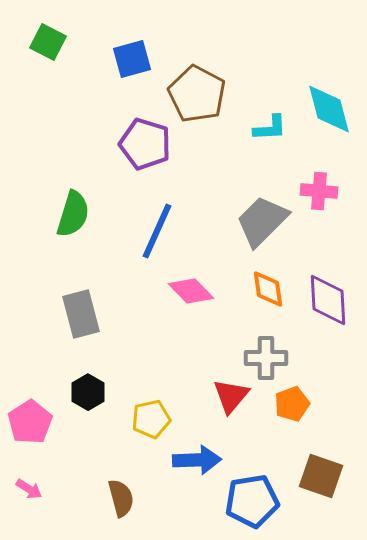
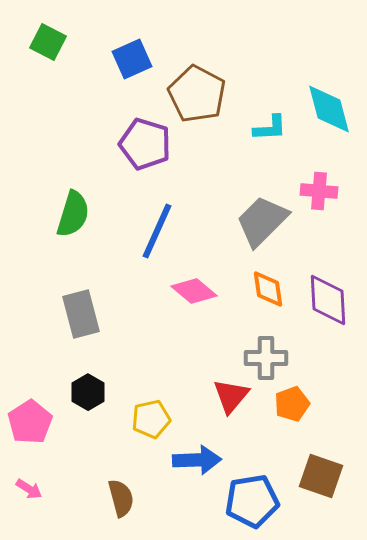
blue square: rotated 9 degrees counterclockwise
pink diamond: moved 3 px right; rotated 6 degrees counterclockwise
